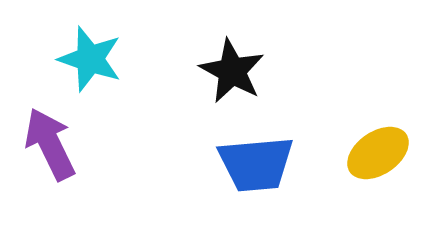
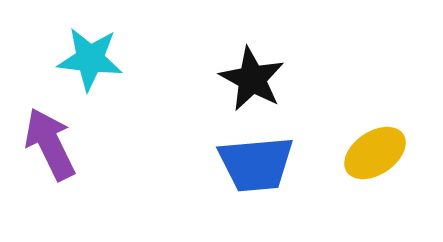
cyan star: rotated 12 degrees counterclockwise
black star: moved 20 px right, 8 px down
yellow ellipse: moved 3 px left
